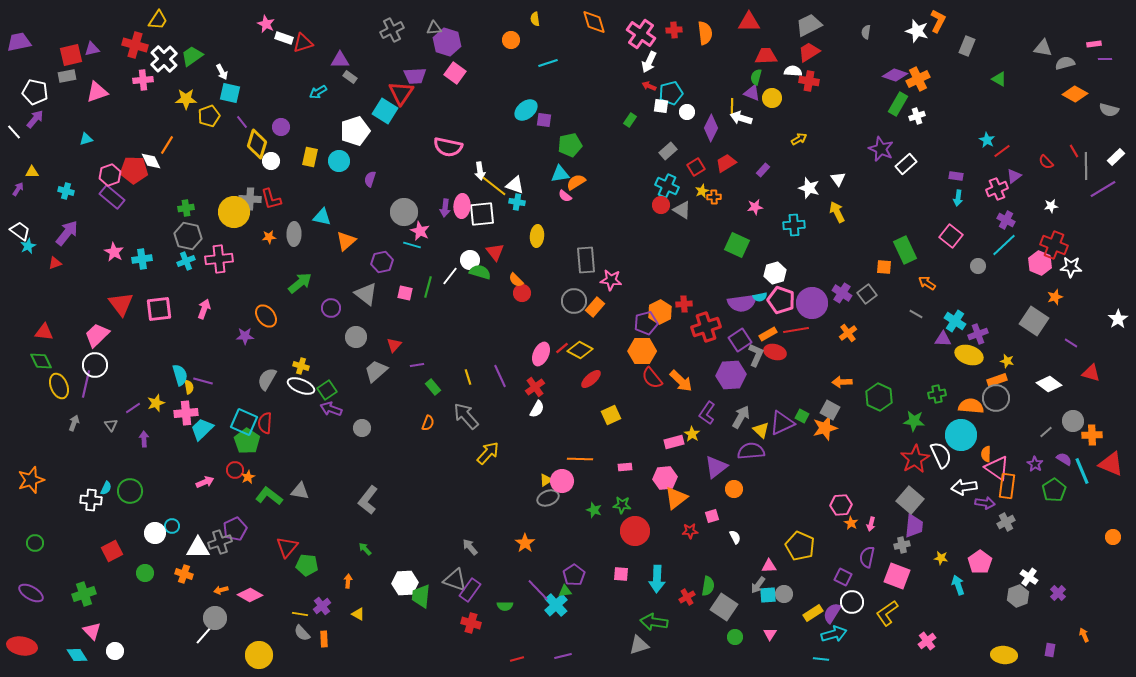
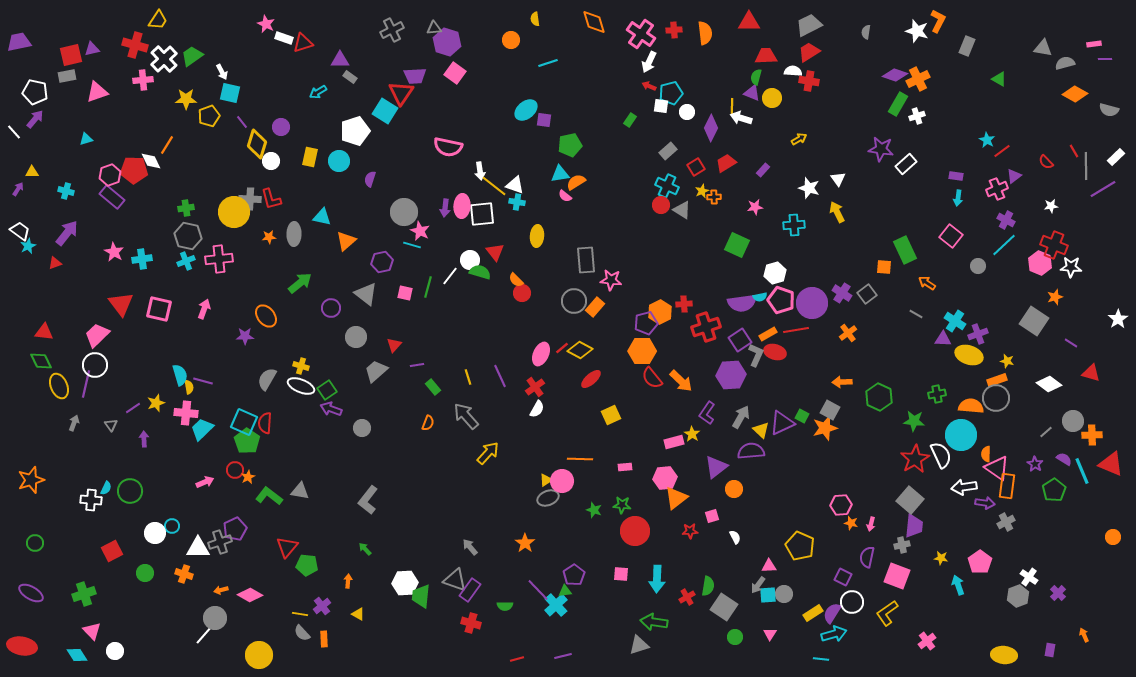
purple star at (881, 149): rotated 15 degrees counterclockwise
pink square at (159, 309): rotated 20 degrees clockwise
pink cross at (186, 413): rotated 10 degrees clockwise
orange star at (851, 523): rotated 16 degrees counterclockwise
